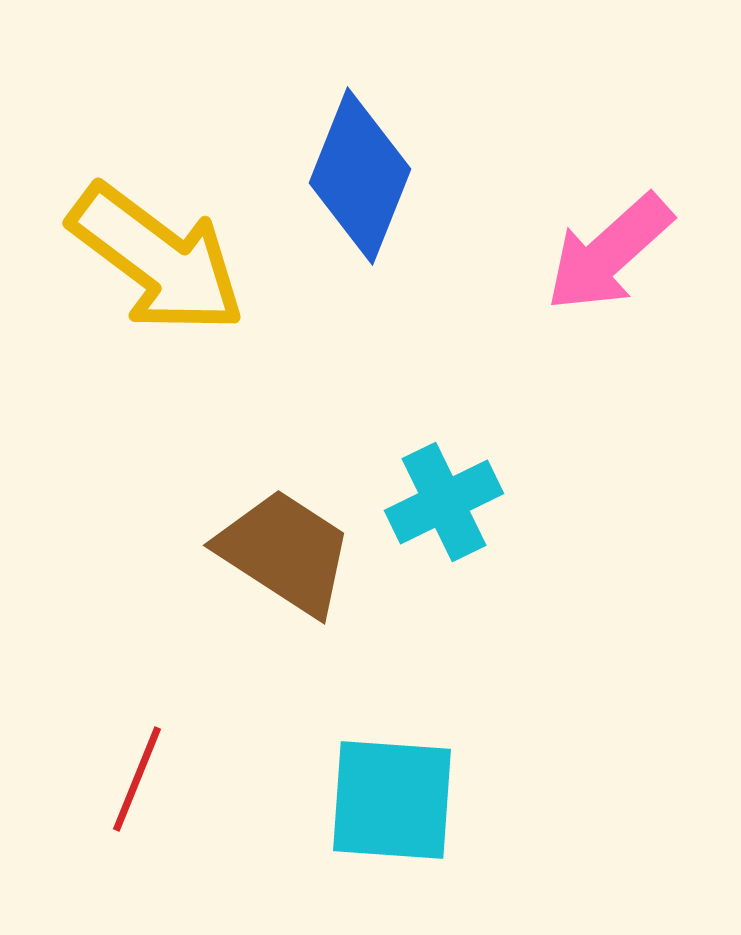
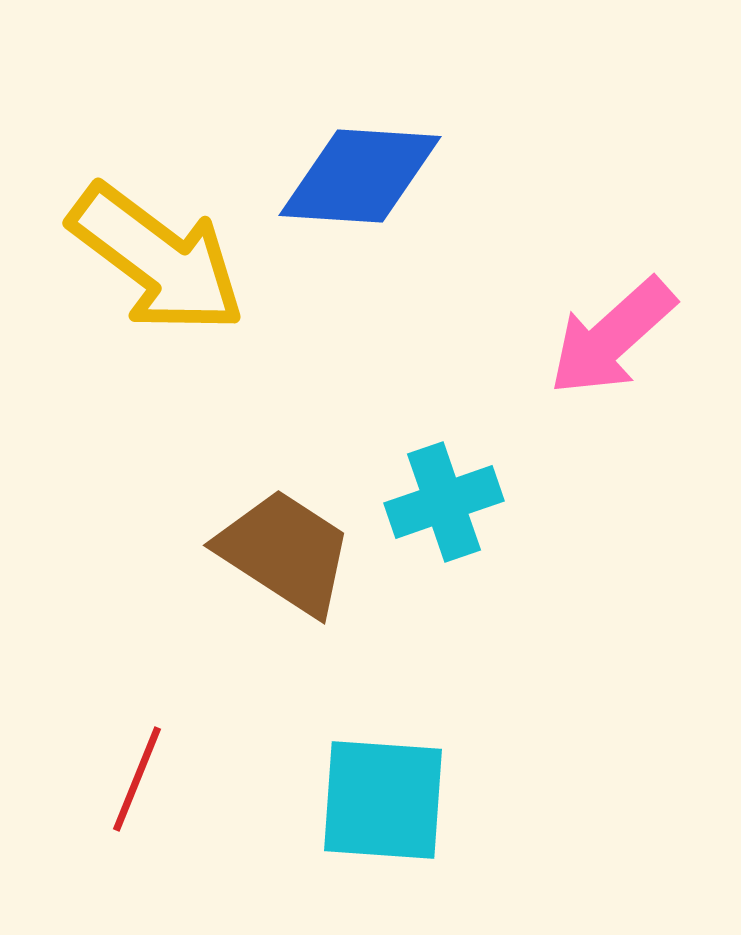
blue diamond: rotated 72 degrees clockwise
pink arrow: moved 3 px right, 84 px down
cyan cross: rotated 7 degrees clockwise
cyan square: moved 9 px left
